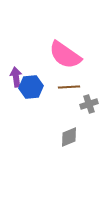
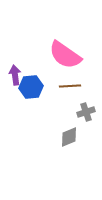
purple arrow: moved 1 px left, 2 px up
brown line: moved 1 px right, 1 px up
gray cross: moved 3 px left, 8 px down
